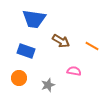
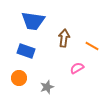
blue trapezoid: moved 1 px left, 2 px down
brown arrow: moved 3 px right, 3 px up; rotated 114 degrees counterclockwise
pink semicircle: moved 3 px right, 3 px up; rotated 40 degrees counterclockwise
gray star: moved 1 px left, 2 px down
